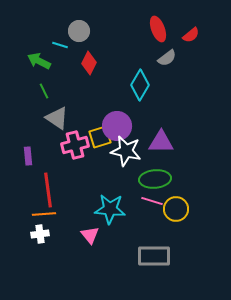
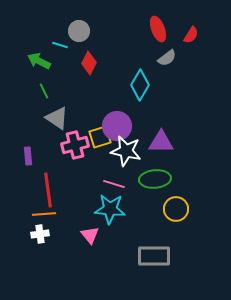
red semicircle: rotated 18 degrees counterclockwise
pink line: moved 38 px left, 17 px up
